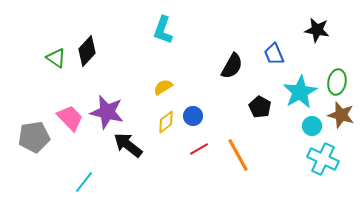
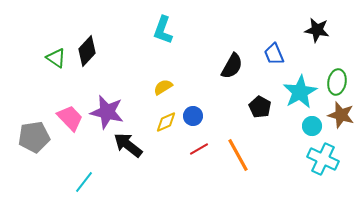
yellow diamond: rotated 15 degrees clockwise
